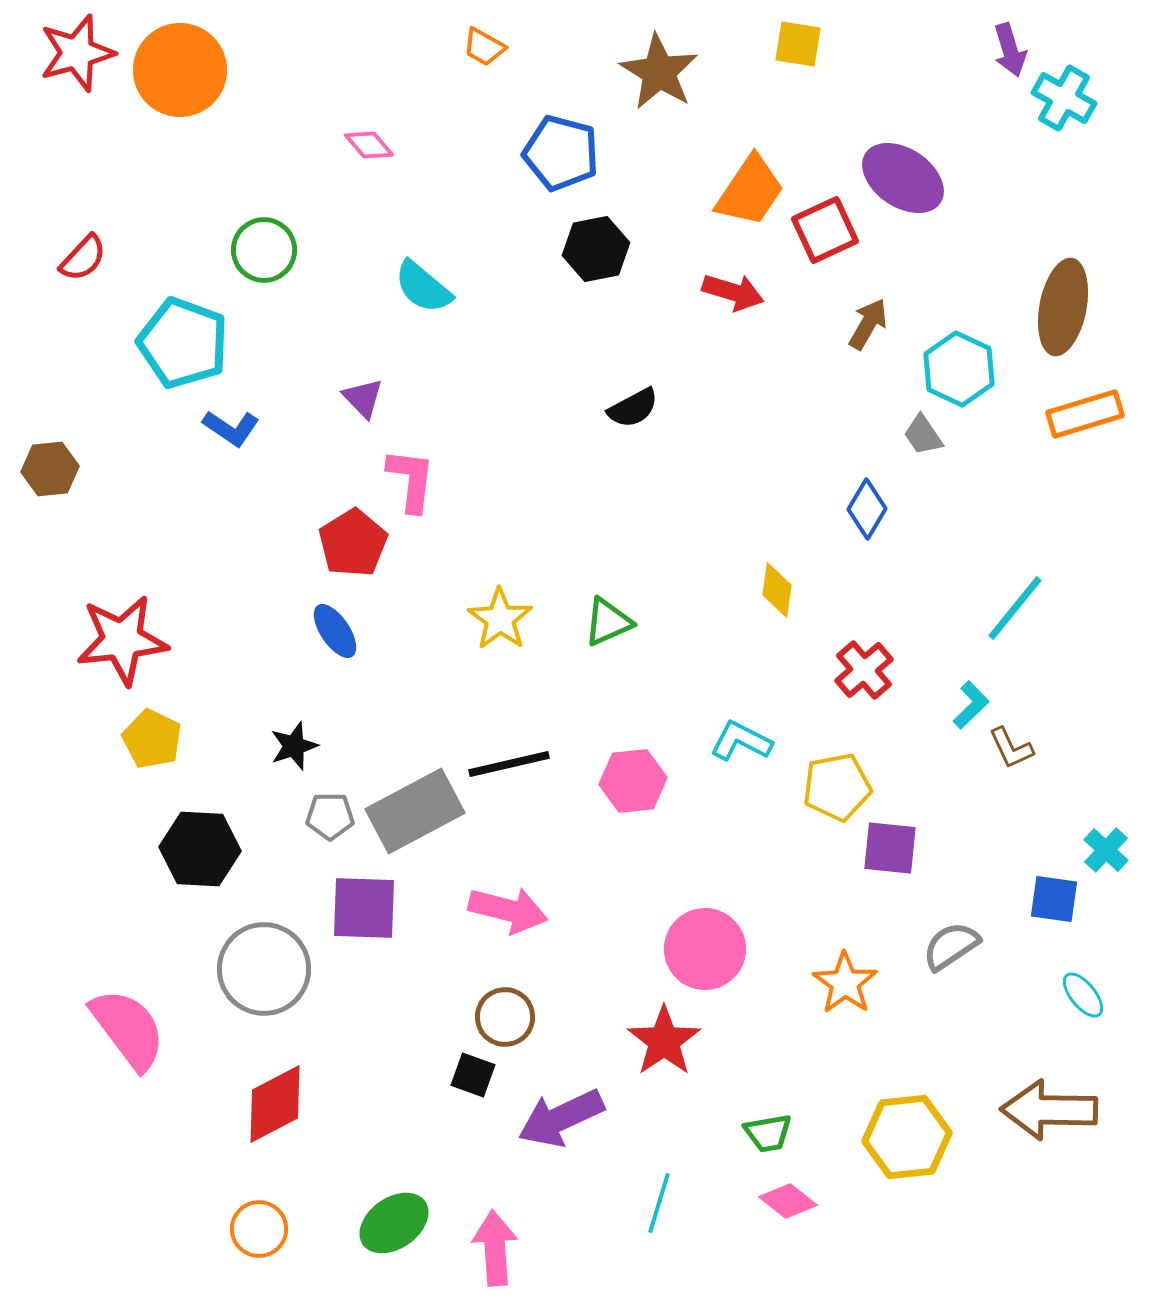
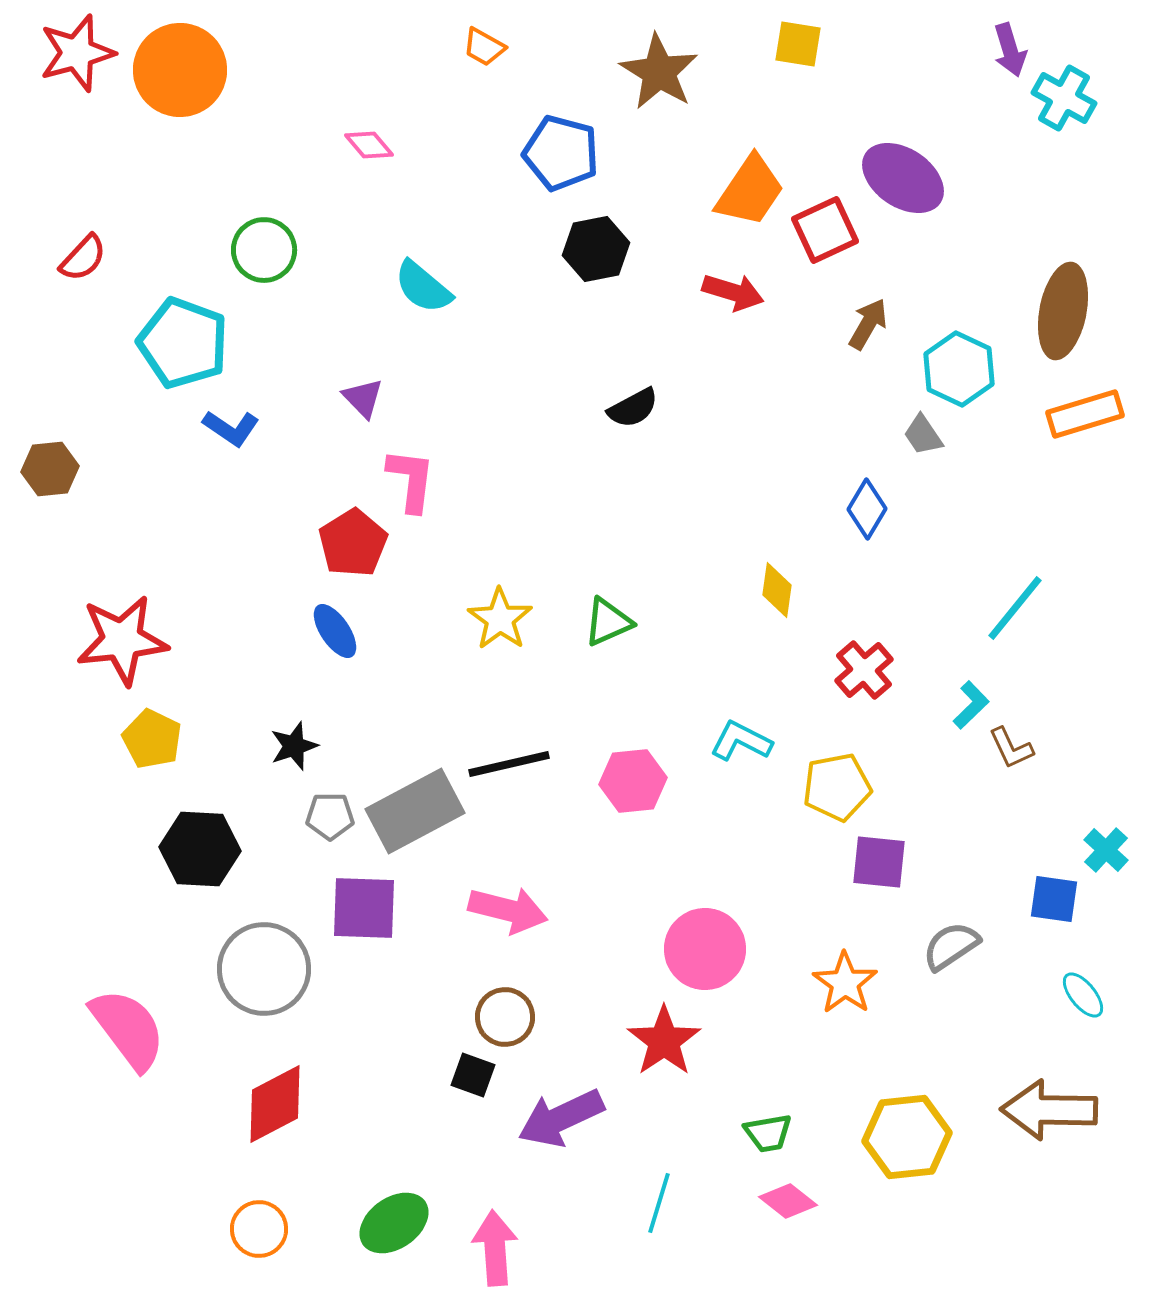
brown ellipse at (1063, 307): moved 4 px down
purple square at (890, 848): moved 11 px left, 14 px down
